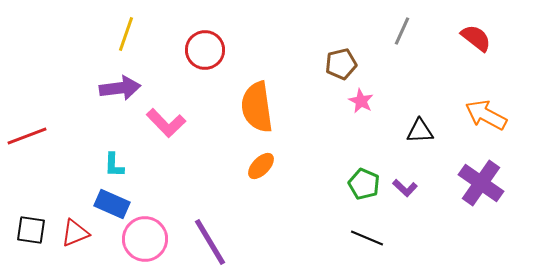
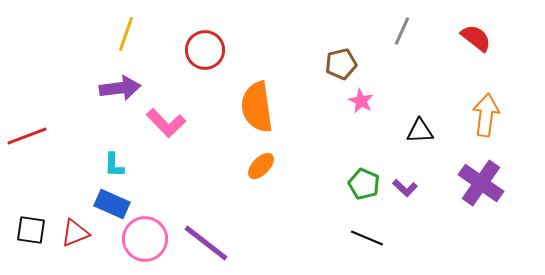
orange arrow: rotated 69 degrees clockwise
purple line: moved 4 px left, 1 px down; rotated 21 degrees counterclockwise
